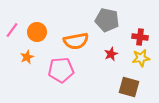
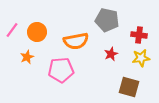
red cross: moved 1 px left, 2 px up
